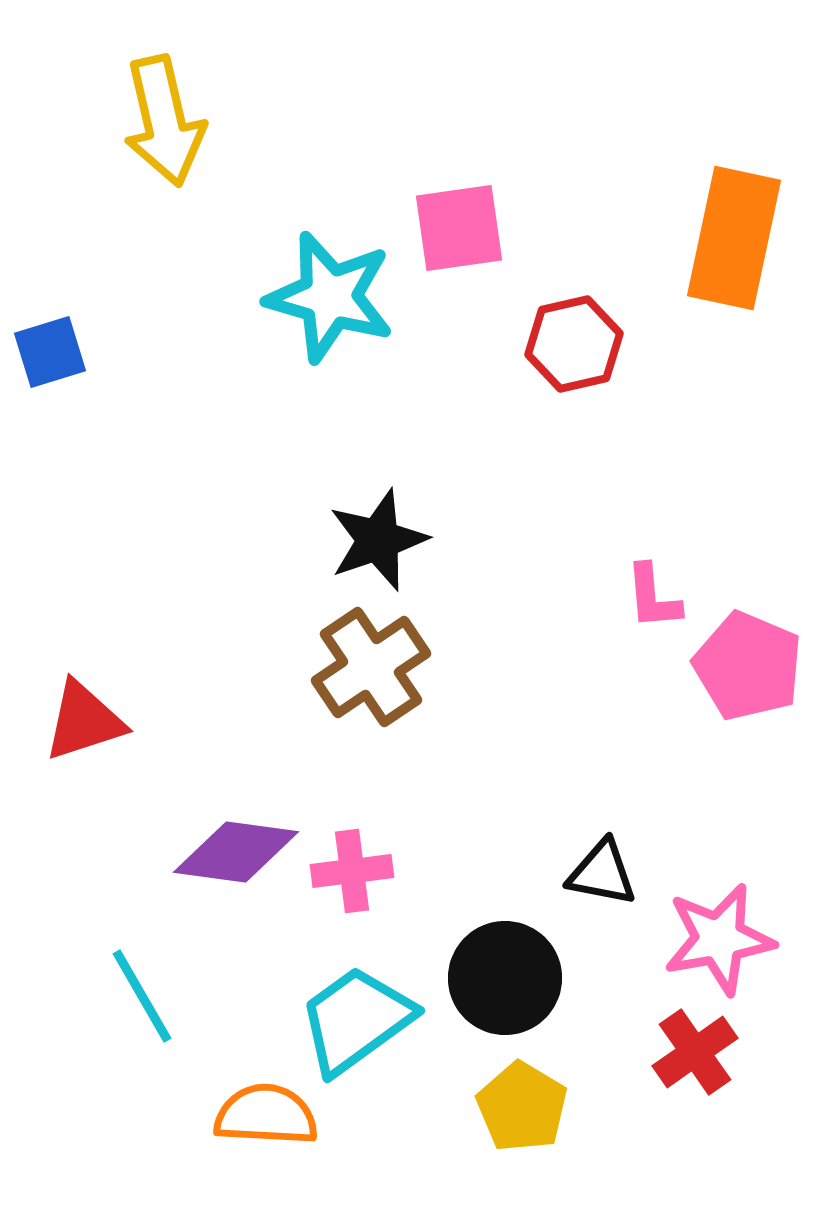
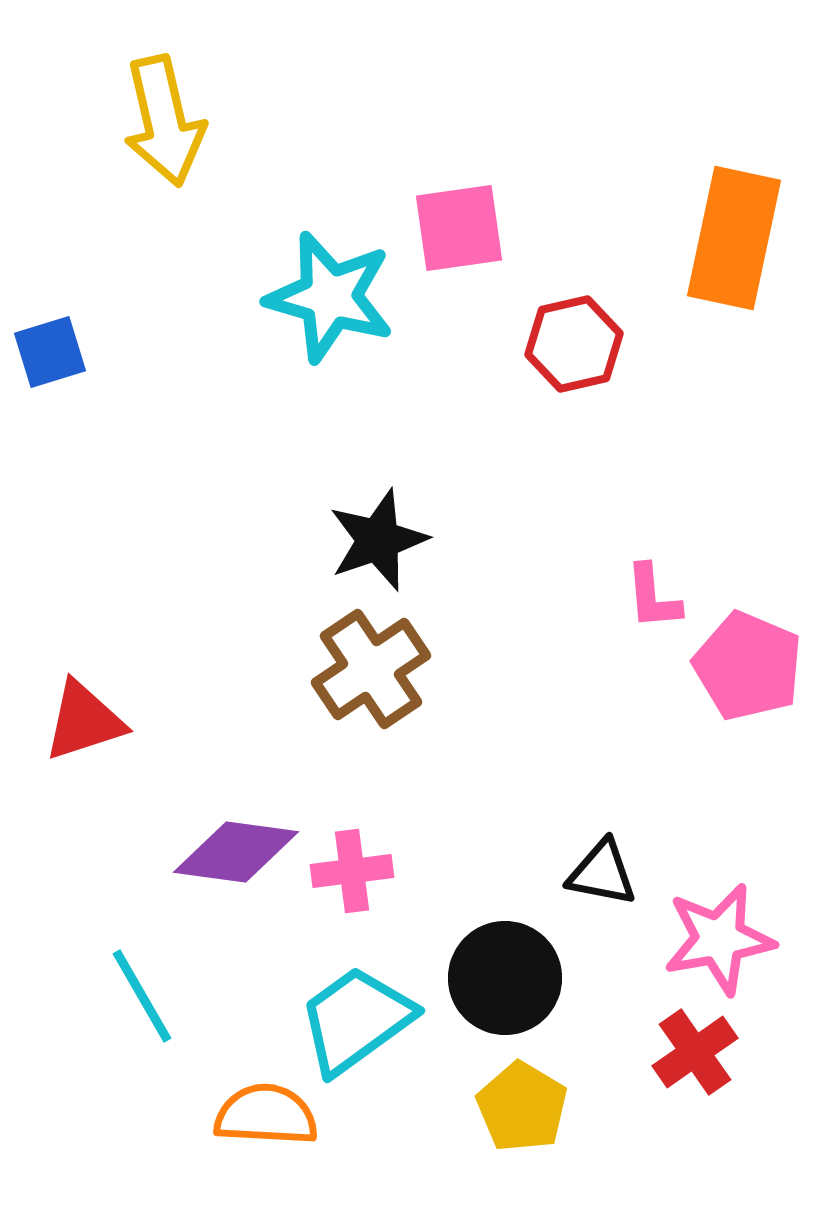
brown cross: moved 2 px down
